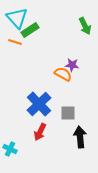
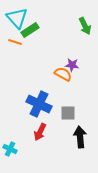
blue cross: rotated 20 degrees counterclockwise
